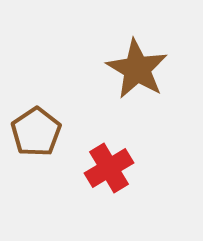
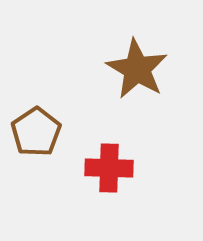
red cross: rotated 33 degrees clockwise
